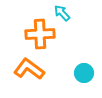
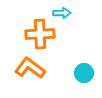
cyan arrow: rotated 132 degrees clockwise
orange L-shape: moved 1 px right, 1 px up
